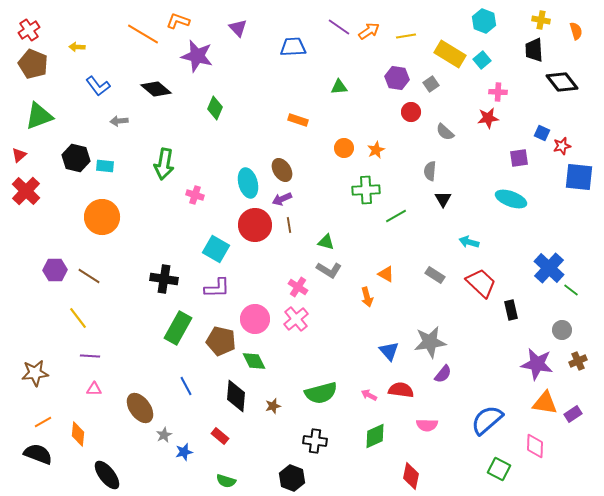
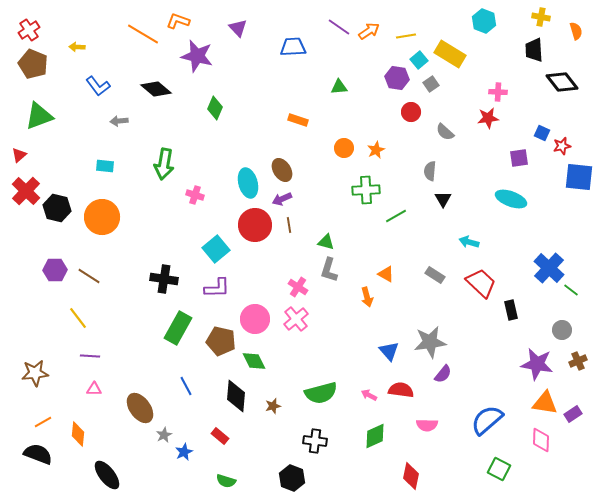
yellow cross at (541, 20): moved 3 px up
cyan square at (482, 60): moved 63 px left
black hexagon at (76, 158): moved 19 px left, 50 px down
cyan square at (216, 249): rotated 20 degrees clockwise
gray L-shape at (329, 270): rotated 75 degrees clockwise
pink diamond at (535, 446): moved 6 px right, 6 px up
blue star at (184, 452): rotated 12 degrees counterclockwise
